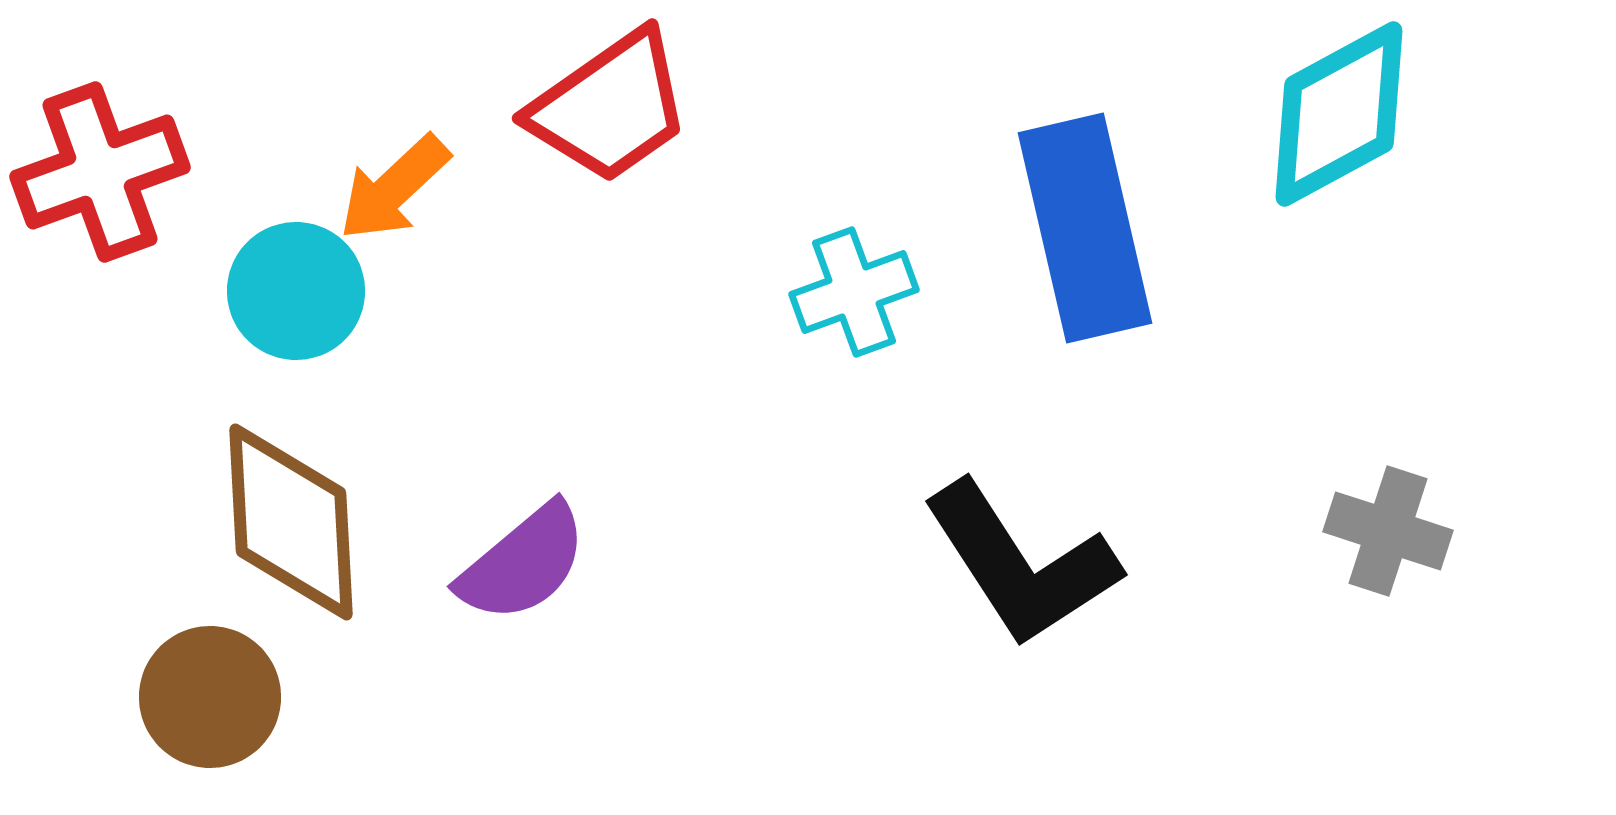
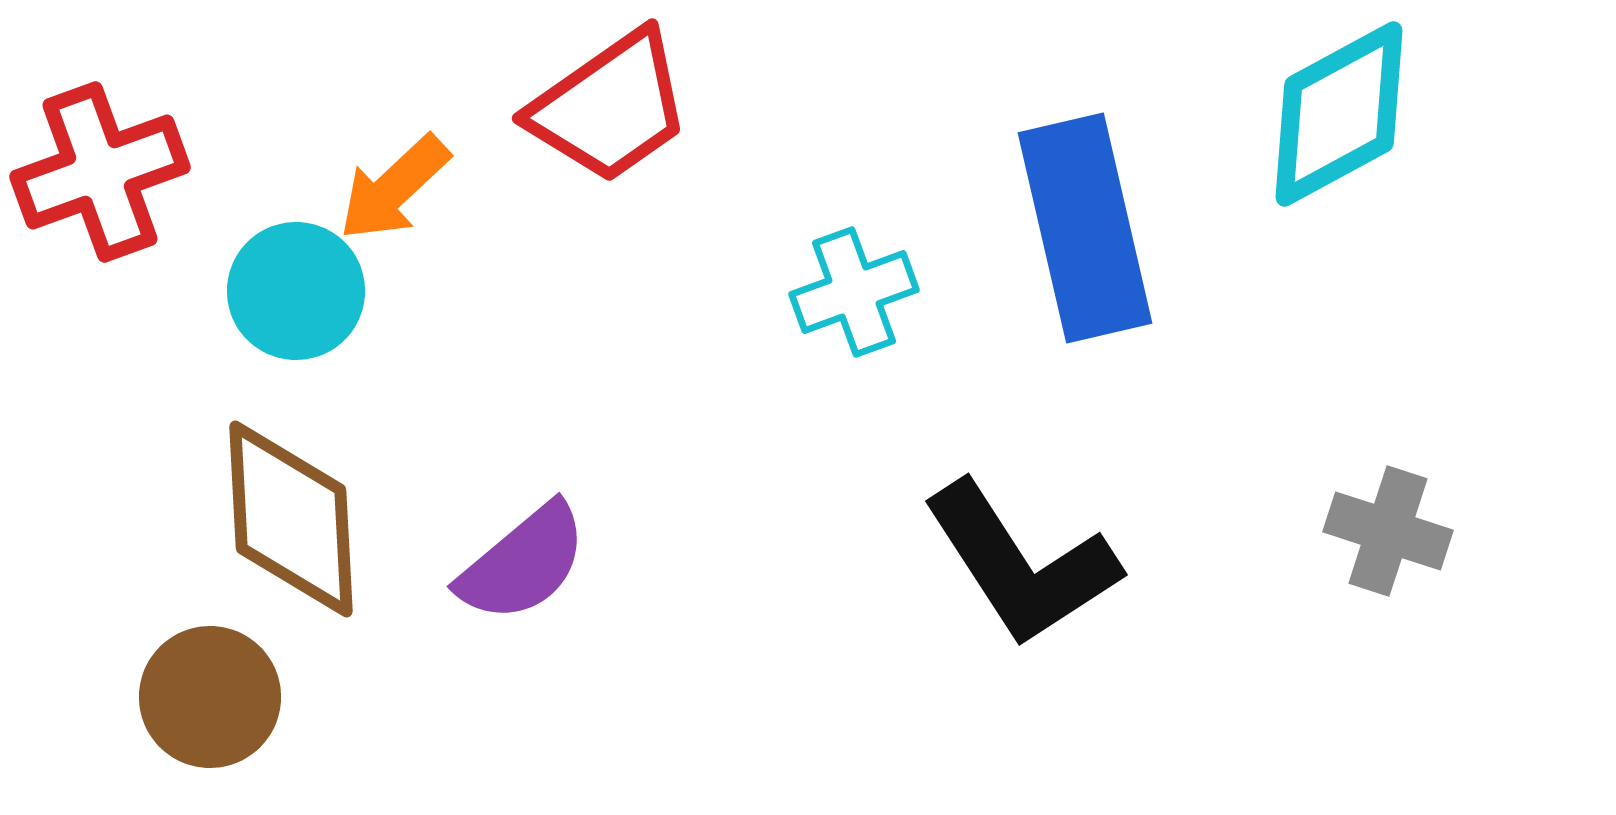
brown diamond: moved 3 px up
